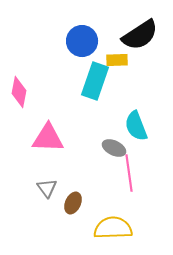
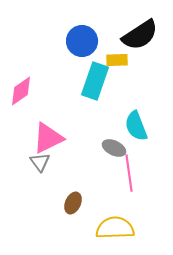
pink diamond: moved 2 px right, 1 px up; rotated 44 degrees clockwise
pink triangle: rotated 28 degrees counterclockwise
gray triangle: moved 7 px left, 26 px up
yellow semicircle: moved 2 px right
